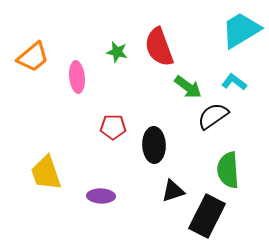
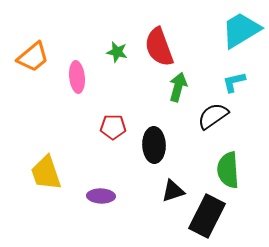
cyan L-shape: rotated 50 degrees counterclockwise
green arrow: moved 10 px left; rotated 112 degrees counterclockwise
